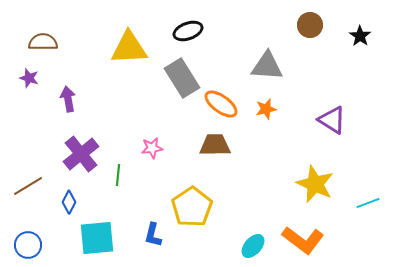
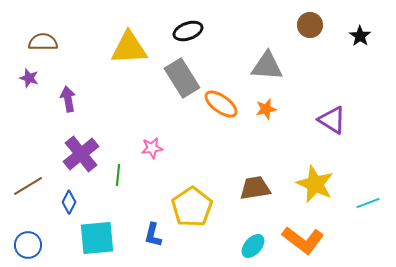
brown trapezoid: moved 40 px right, 43 px down; rotated 8 degrees counterclockwise
